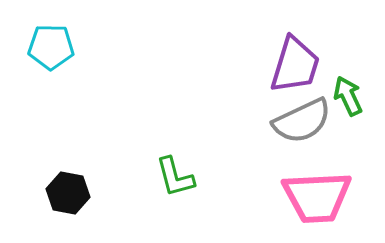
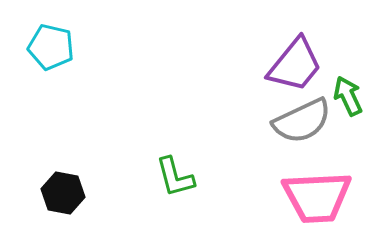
cyan pentagon: rotated 12 degrees clockwise
purple trapezoid: rotated 22 degrees clockwise
black hexagon: moved 5 px left
